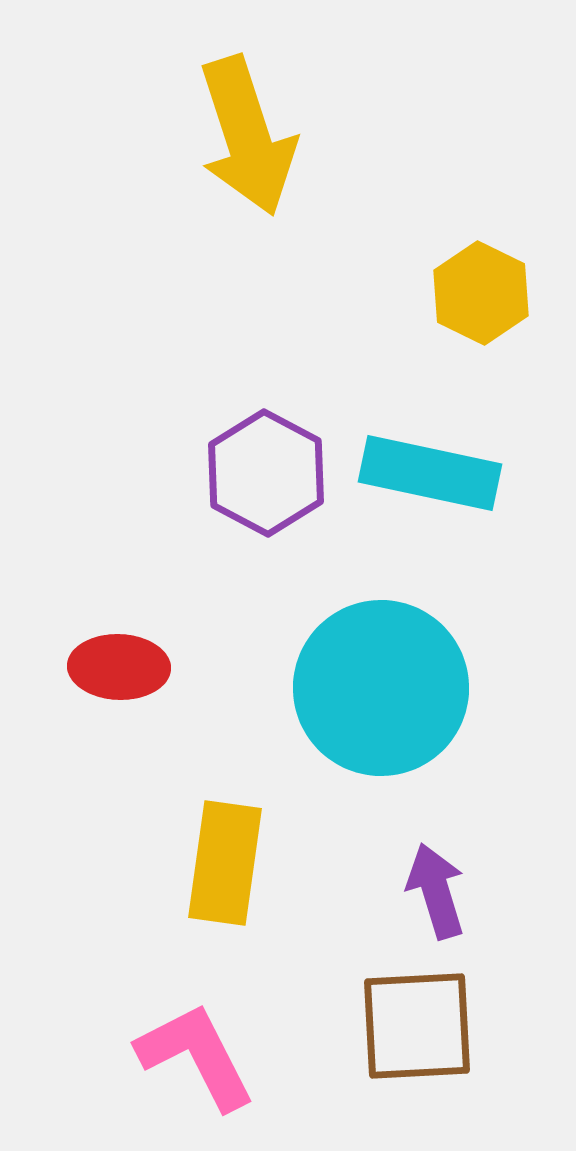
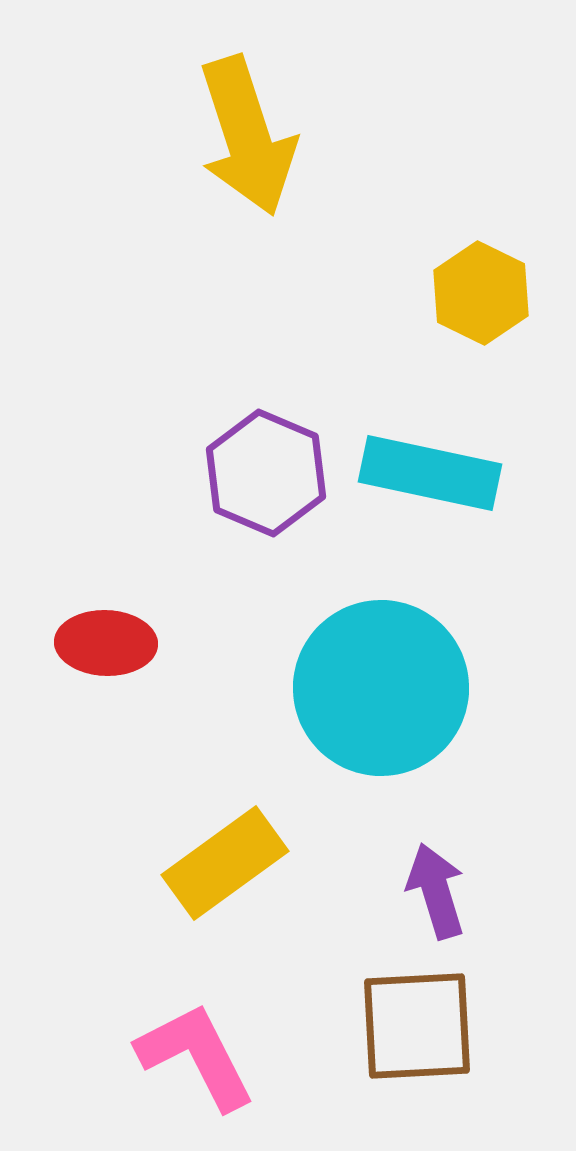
purple hexagon: rotated 5 degrees counterclockwise
red ellipse: moved 13 px left, 24 px up
yellow rectangle: rotated 46 degrees clockwise
